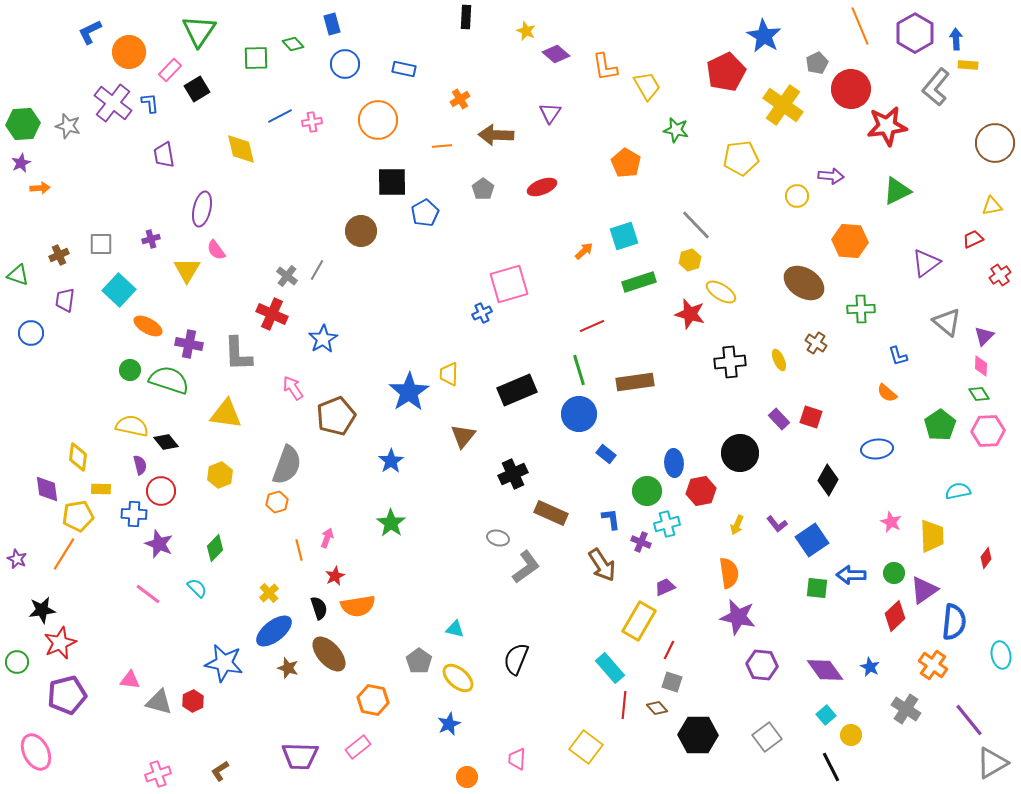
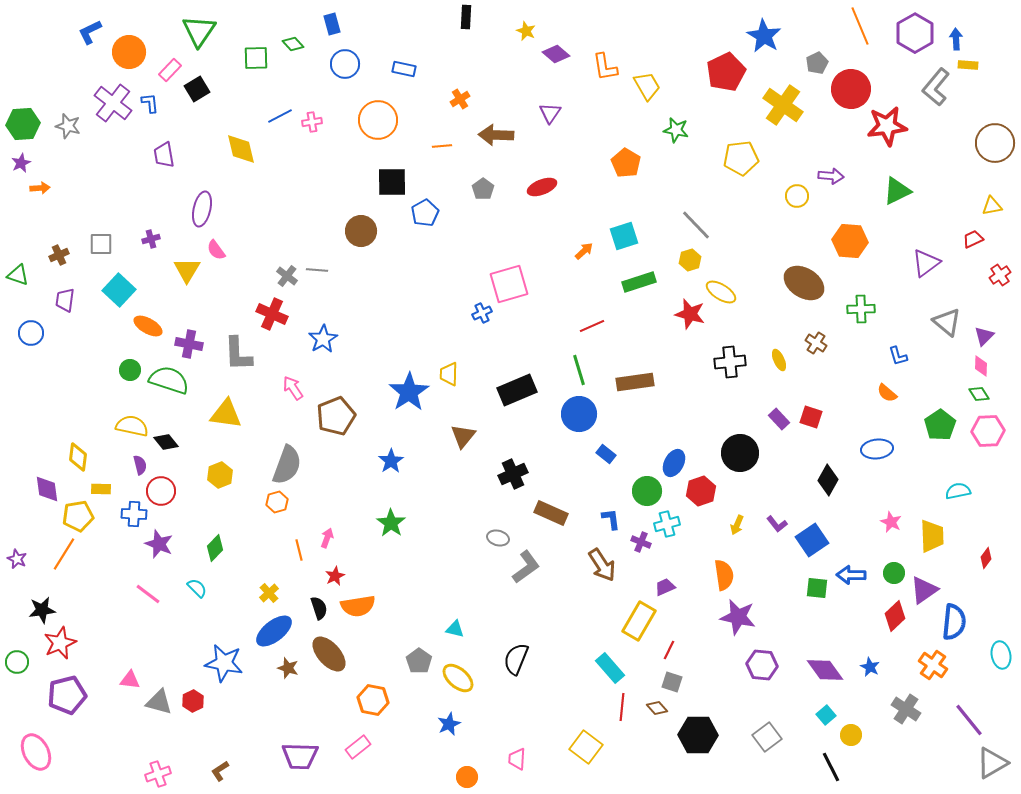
gray line at (317, 270): rotated 65 degrees clockwise
blue ellipse at (674, 463): rotated 32 degrees clockwise
red hexagon at (701, 491): rotated 8 degrees counterclockwise
orange semicircle at (729, 573): moved 5 px left, 2 px down
red line at (624, 705): moved 2 px left, 2 px down
